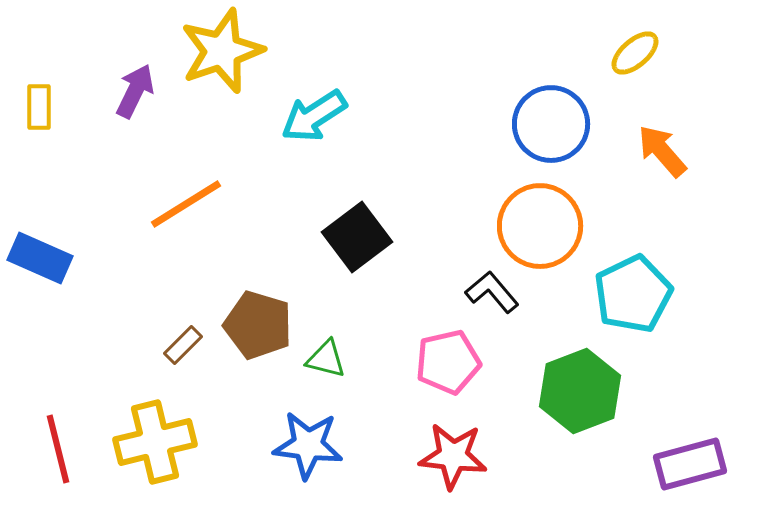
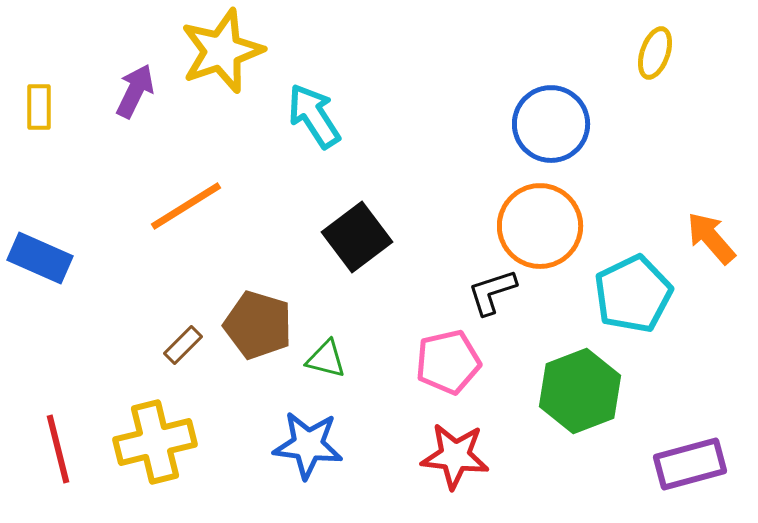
yellow ellipse: moved 20 px right; rotated 30 degrees counterclockwise
cyan arrow: rotated 90 degrees clockwise
orange arrow: moved 49 px right, 87 px down
orange line: moved 2 px down
black L-shape: rotated 68 degrees counterclockwise
red star: moved 2 px right
